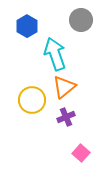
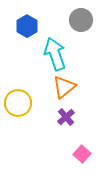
yellow circle: moved 14 px left, 3 px down
purple cross: rotated 18 degrees counterclockwise
pink square: moved 1 px right, 1 px down
